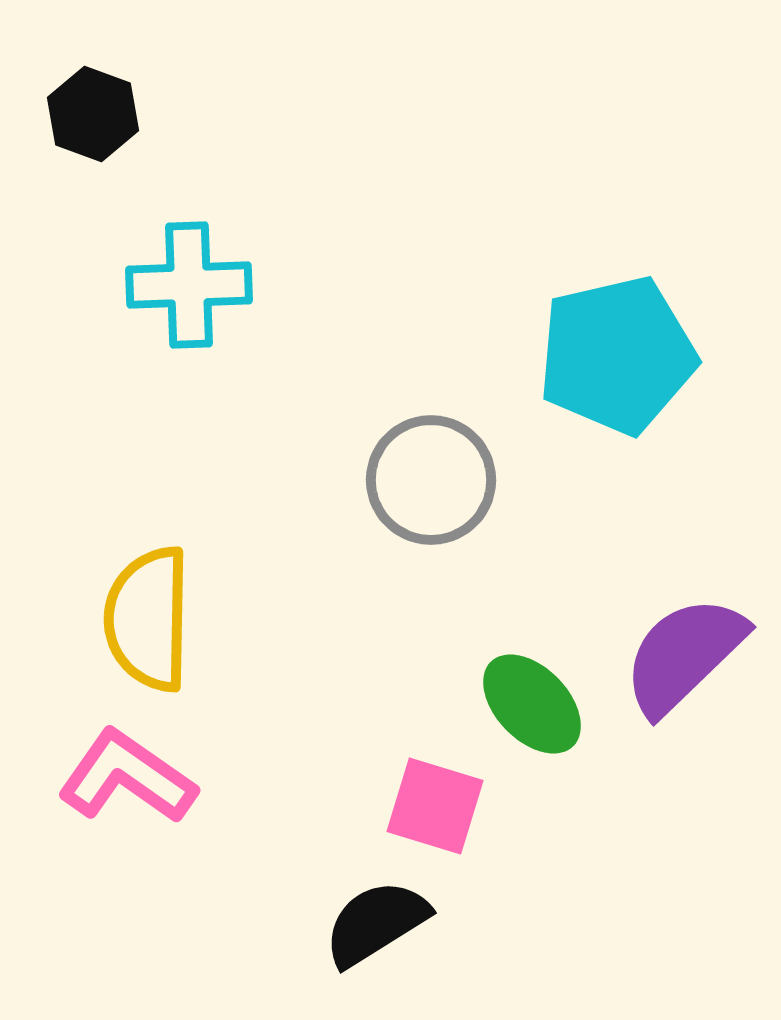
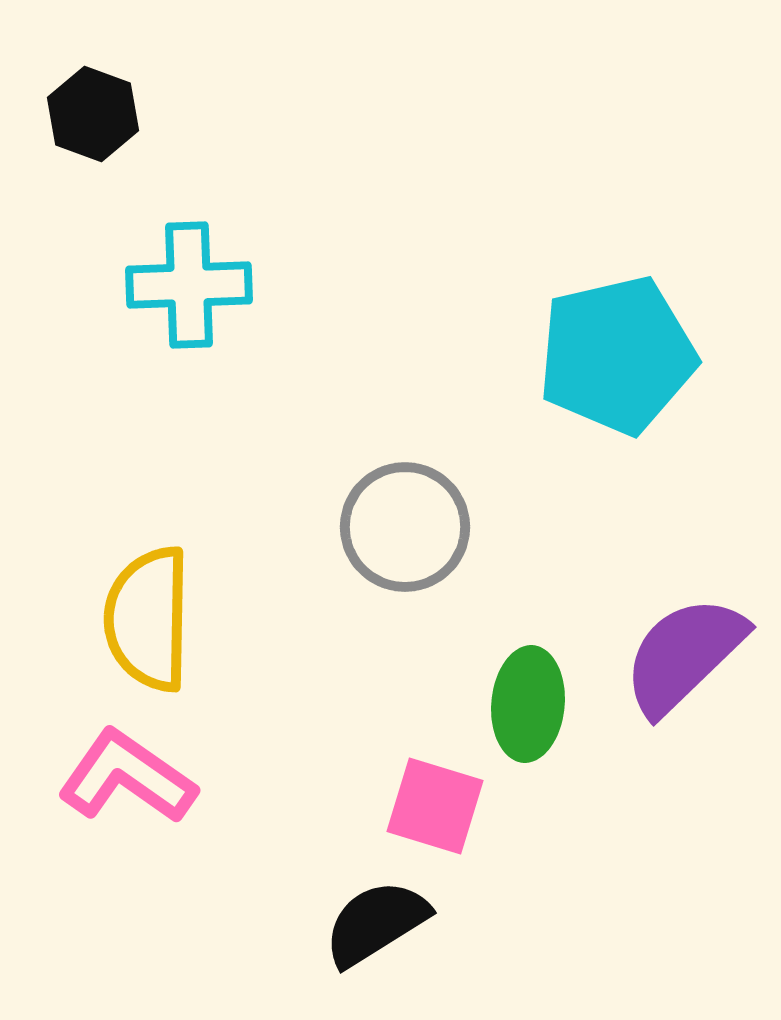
gray circle: moved 26 px left, 47 px down
green ellipse: moved 4 px left; rotated 49 degrees clockwise
